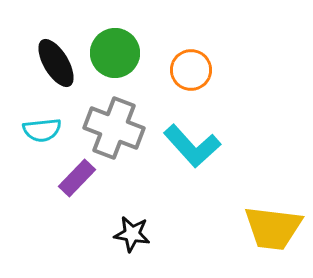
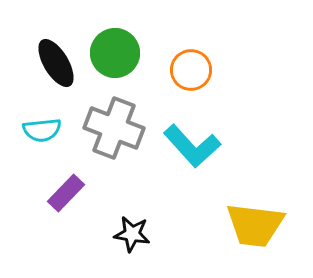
purple rectangle: moved 11 px left, 15 px down
yellow trapezoid: moved 18 px left, 3 px up
